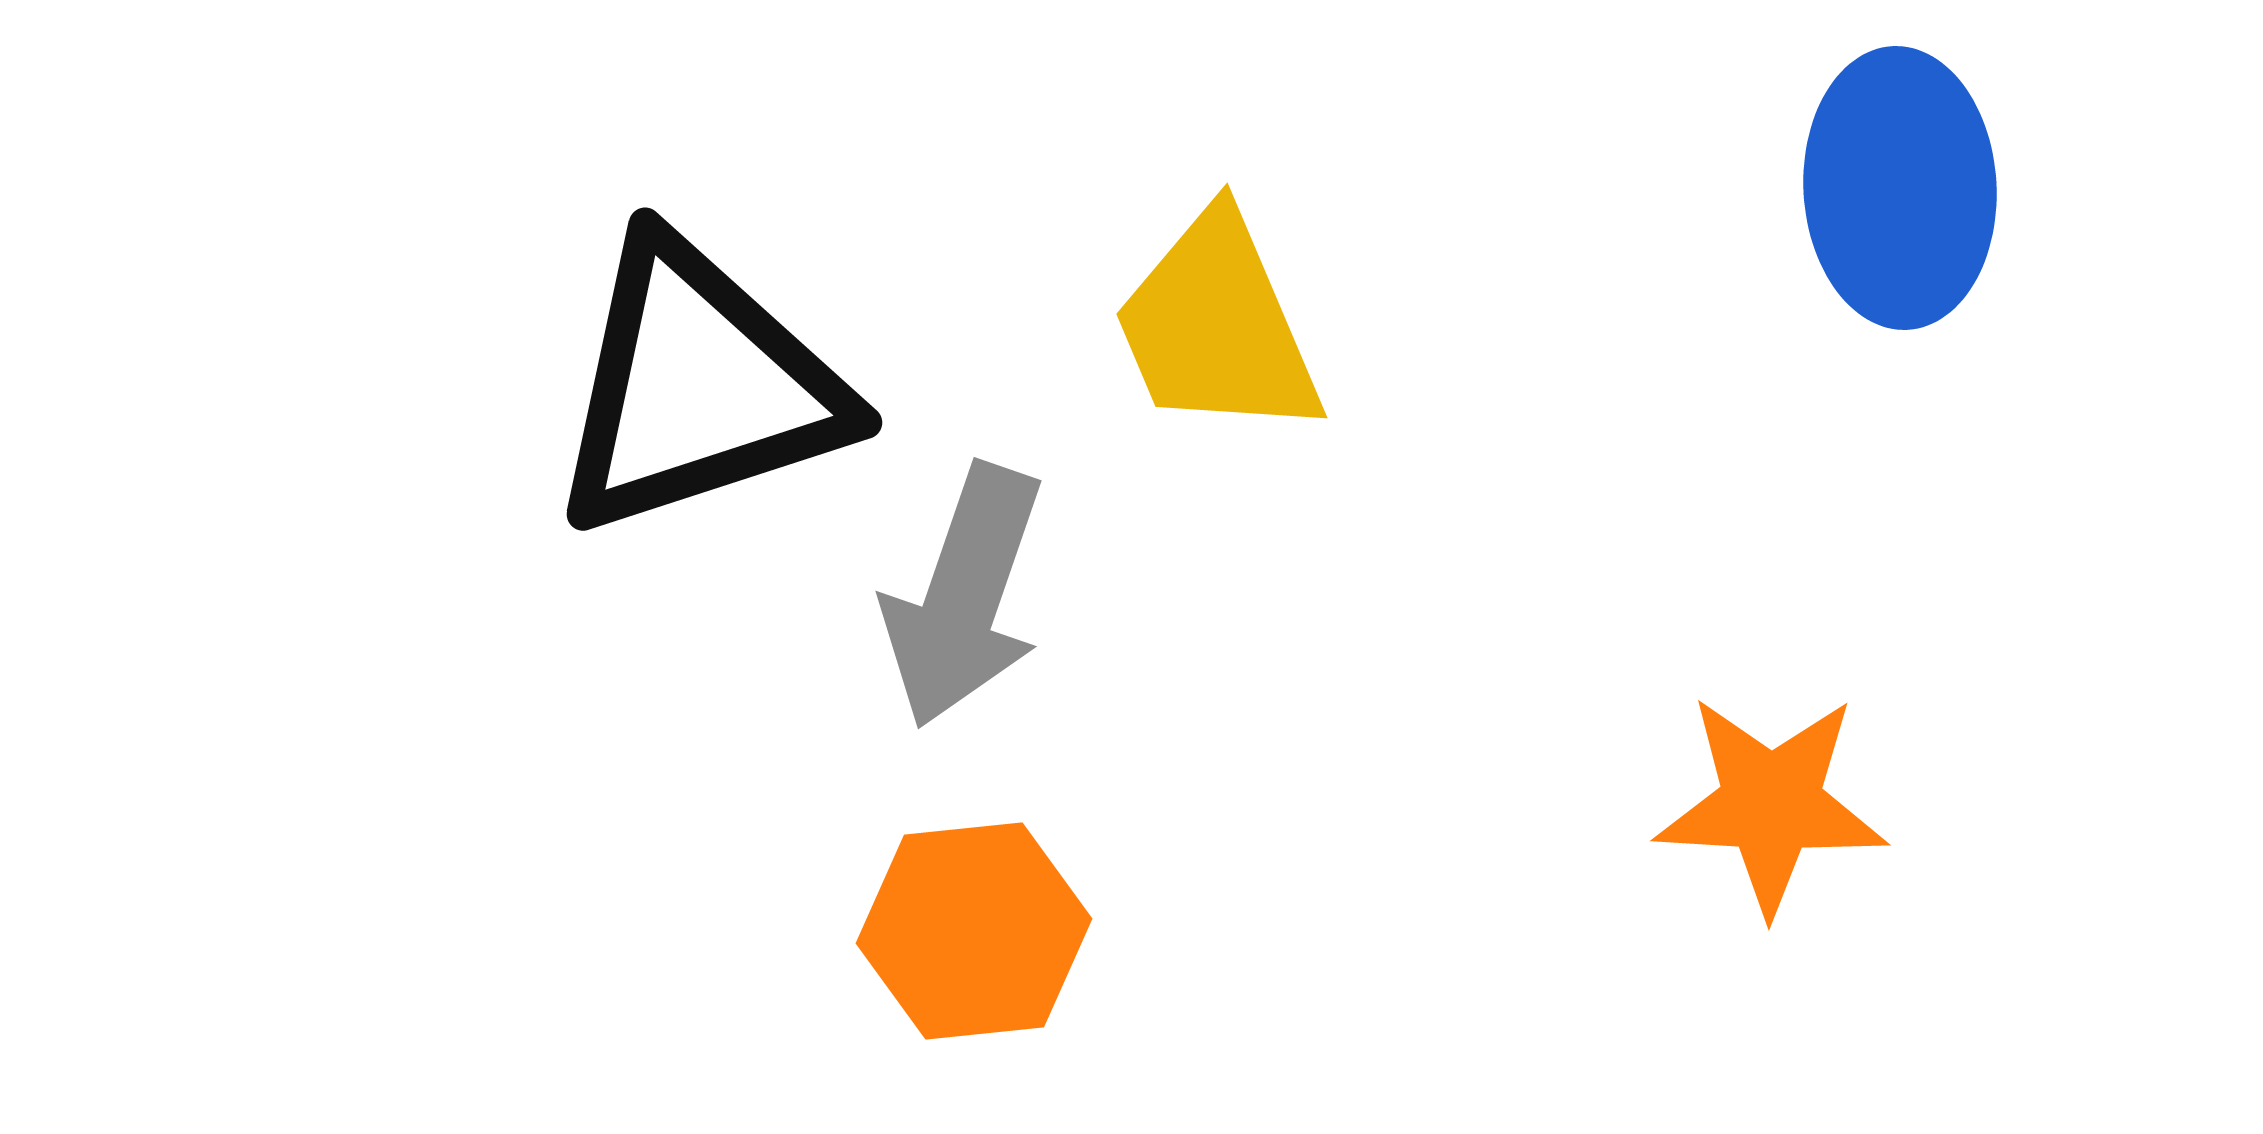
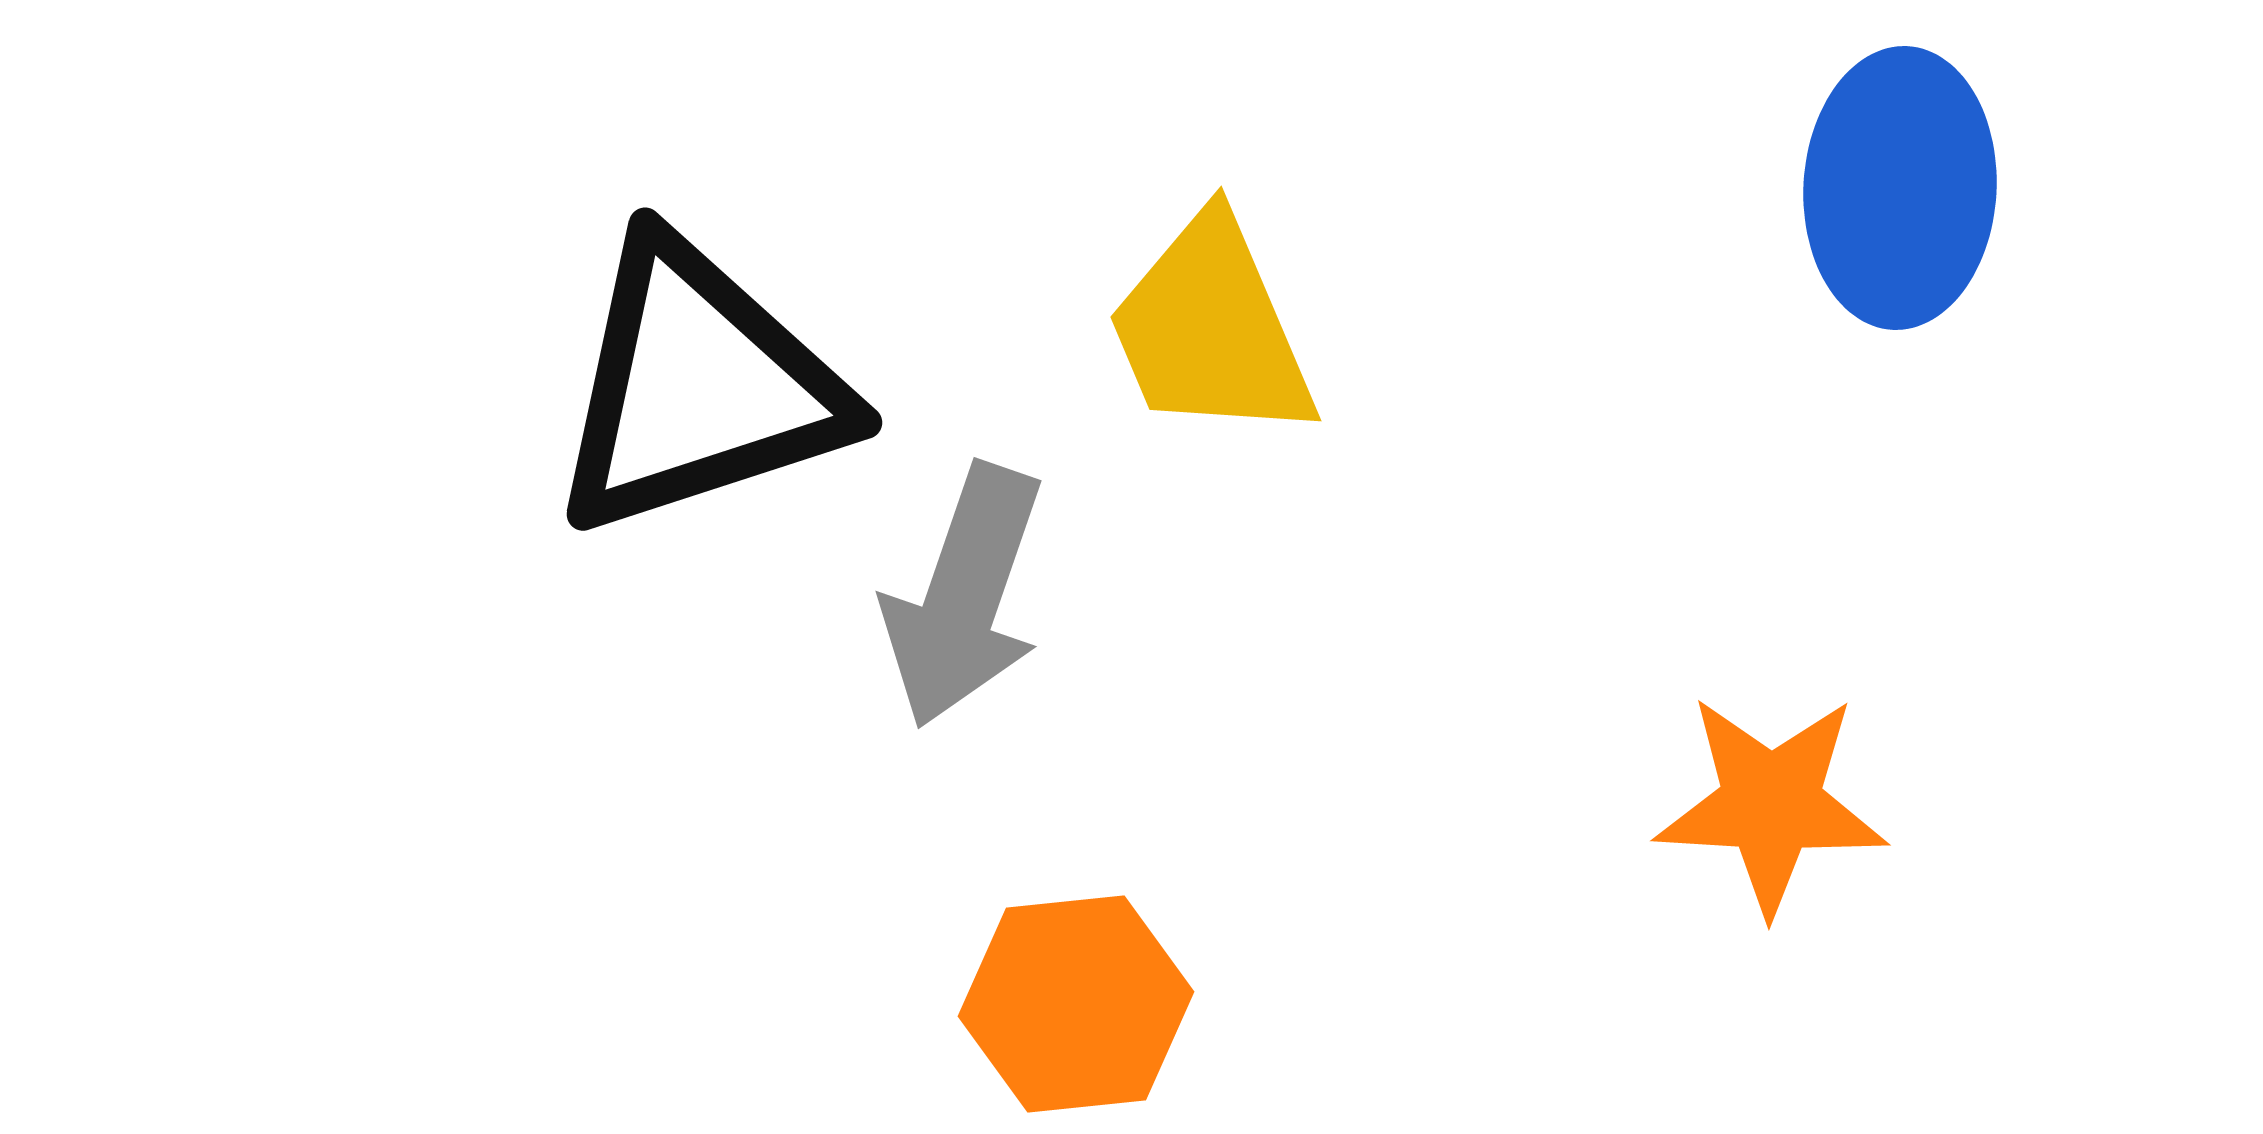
blue ellipse: rotated 6 degrees clockwise
yellow trapezoid: moved 6 px left, 3 px down
orange hexagon: moved 102 px right, 73 px down
